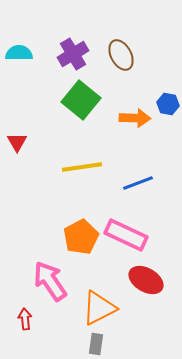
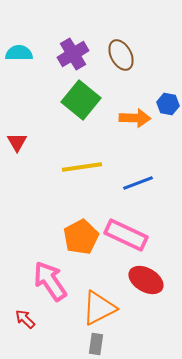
red arrow: rotated 40 degrees counterclockwise
